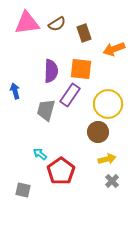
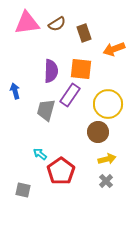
gray cross: moved 6 px left
